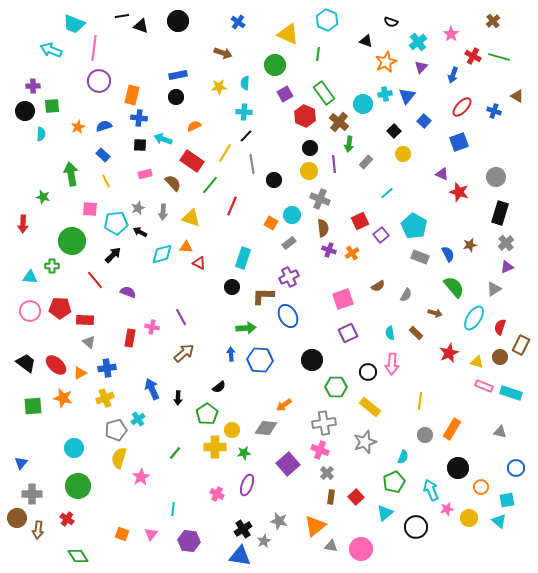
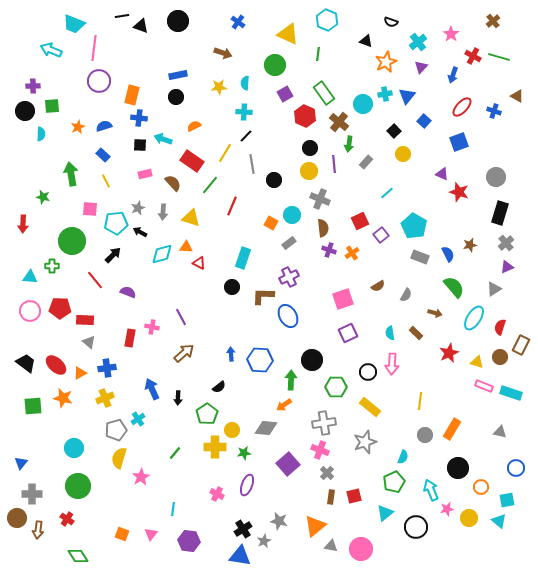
green arrow at (246, 328): moved 45 px right, 52 px down; rotated 84 degrees counterclockwise
red square at (356, 497): moved 2 px left, 1 px up; rotated 28 degrees clockwise
